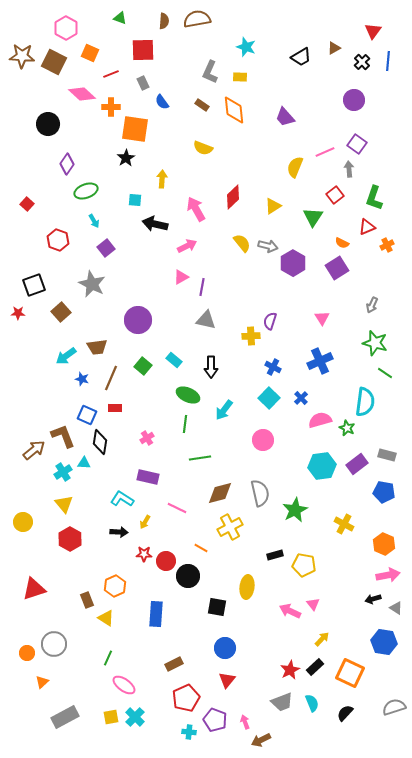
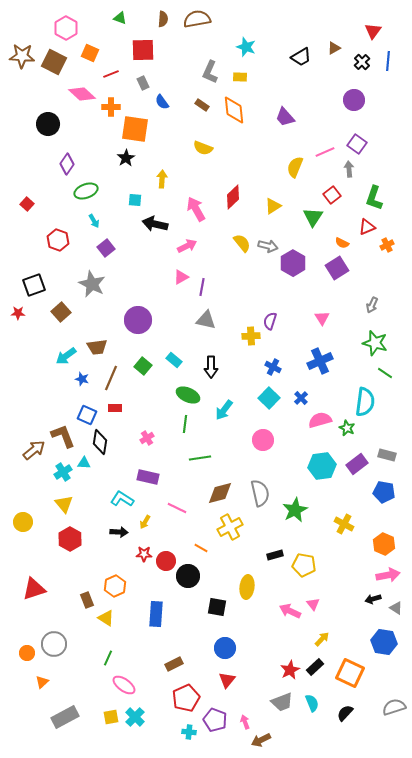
brown semicircle at (164, 21): moved 1 px left, 2 px up
red square at (335, 195): moved 3 px left
